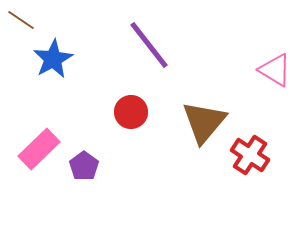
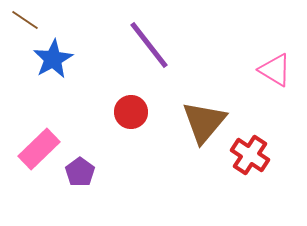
brown line: moved 4 px right
purple pentagon: moved 4 px left, 6 px down
